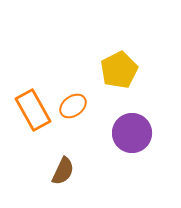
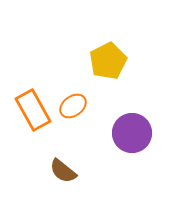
yellow pentagon: moved 11 px left, 9 px up
brown semicircle: rotated 104 degrees clockwise
